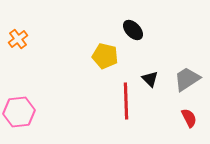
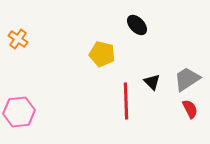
black ellipse: moved 4 px right, 5 px up
orange cross: rotated 18 degrees counterclockwise
yellow pentagon: moved 3 px left, 2 px up
black triangle: moved 2 px right, 3 px down
red semicircle: moved 1 px right, 9 px up
